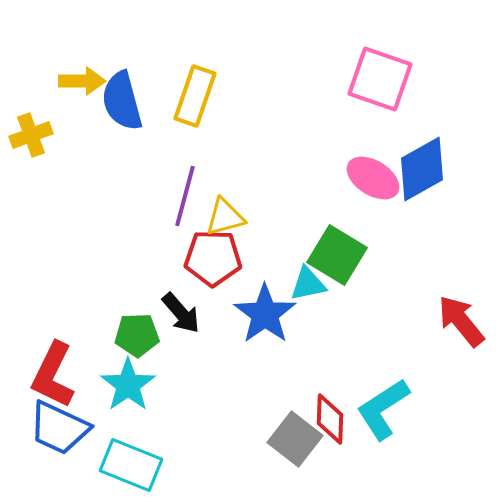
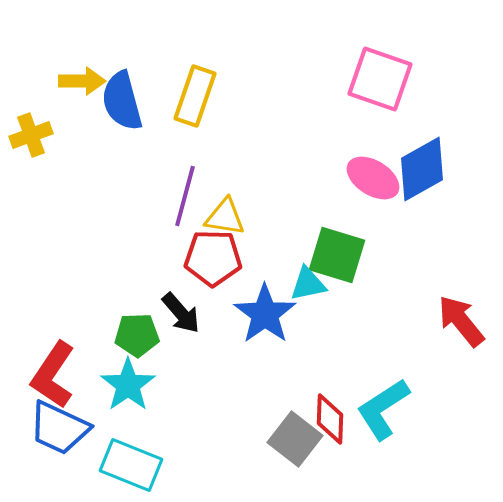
yellow triangle: rotated 24 degrees clockwise
green square: rotated 14 degrees counterclockwise
red L-shape: rotated 8 degrees clockwise
